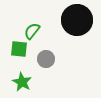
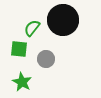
black circle: moved 14 px left
green semicircle: moved 3 px up
